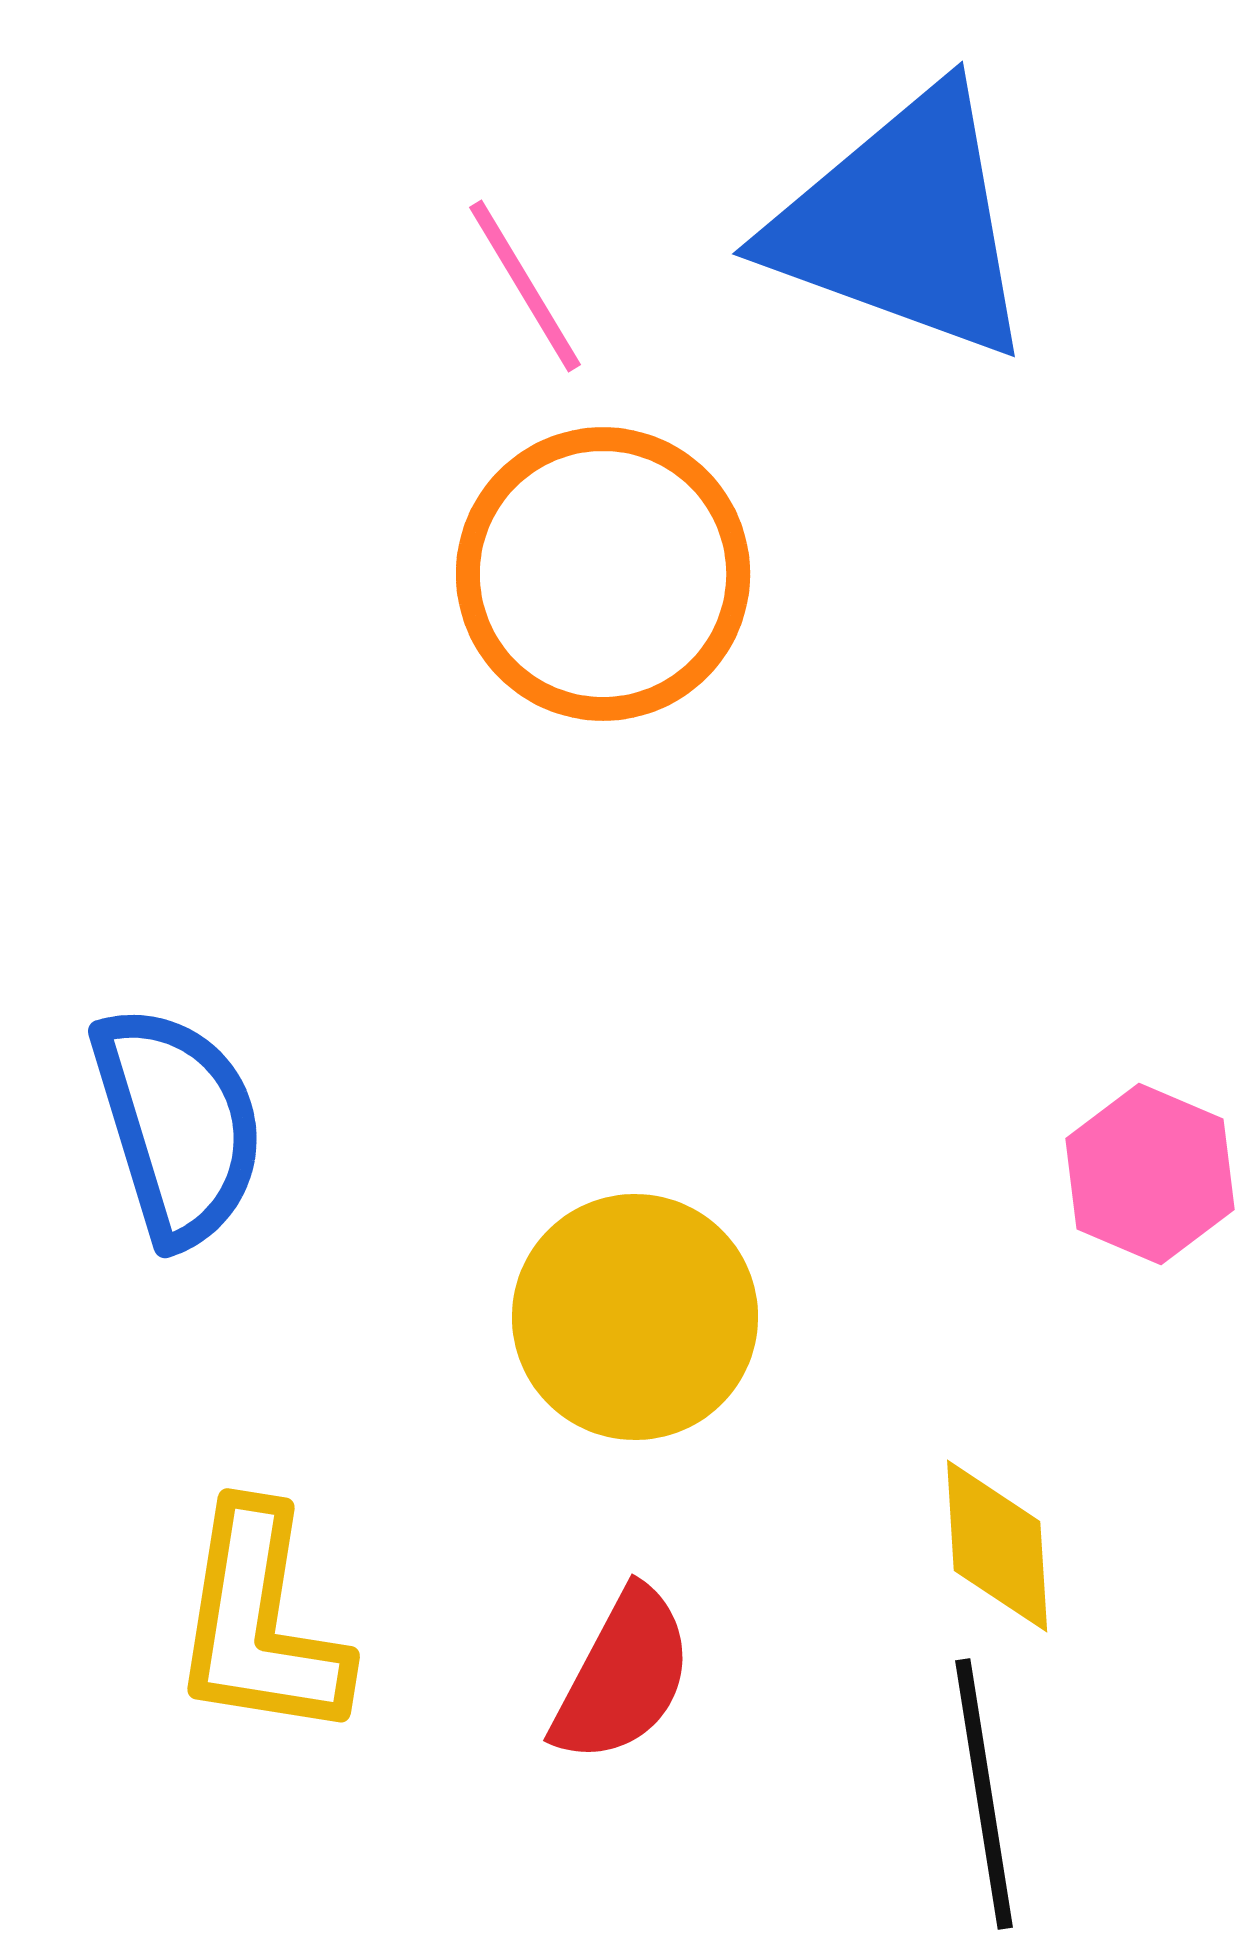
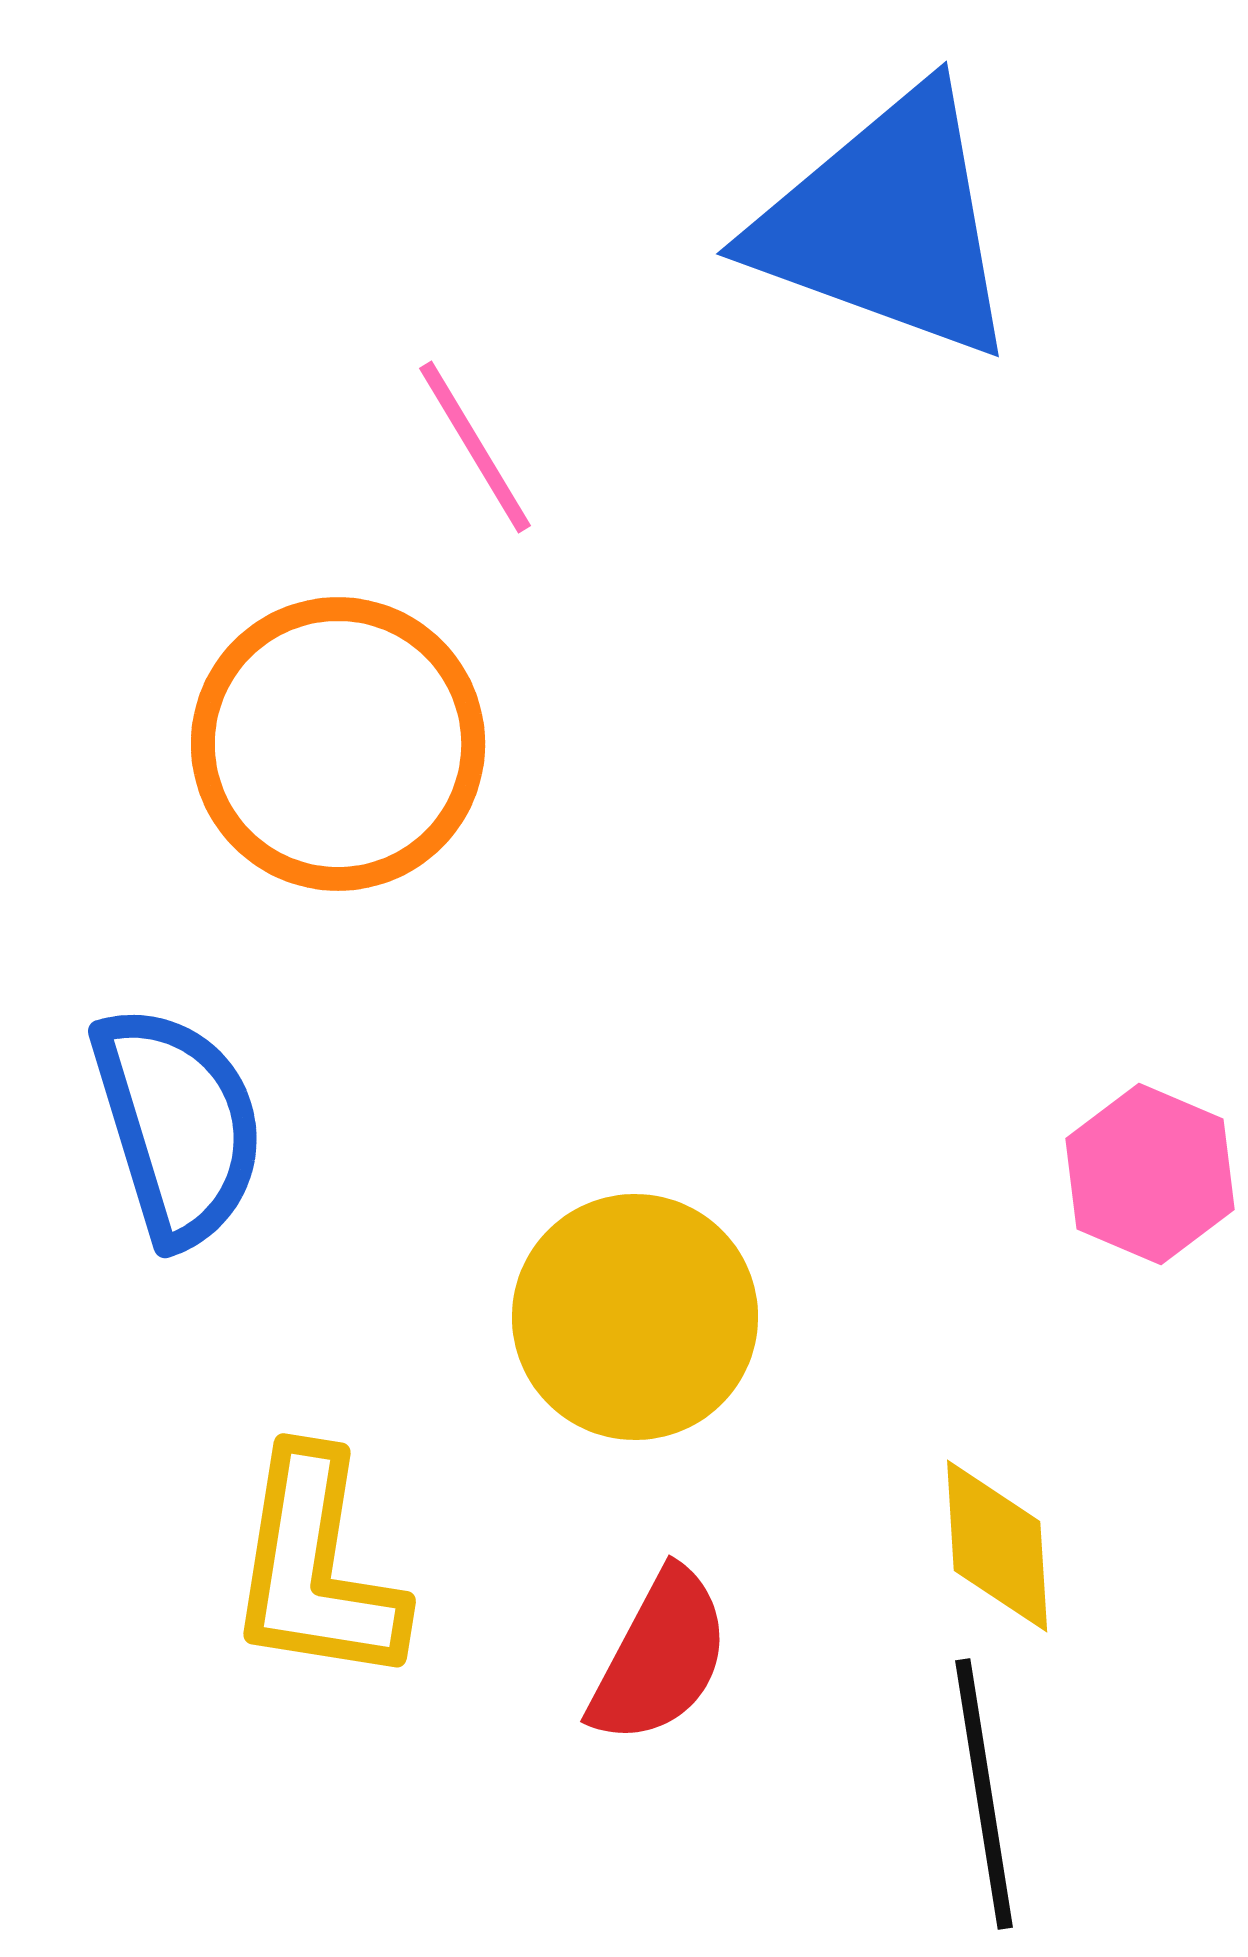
blue triangle: moved 16 px left
pink line: moved 50 px left, 161 px down
orange circle: moved 265 px left, 170 px down
yellow L-shape: moved 56 px right, 55 px up
red semicircle: moved 37 px right, 19 px up
